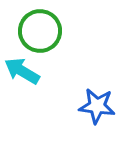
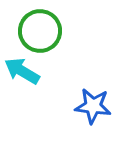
blue star: moved 4 px left
